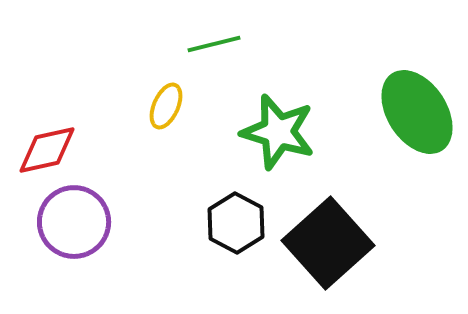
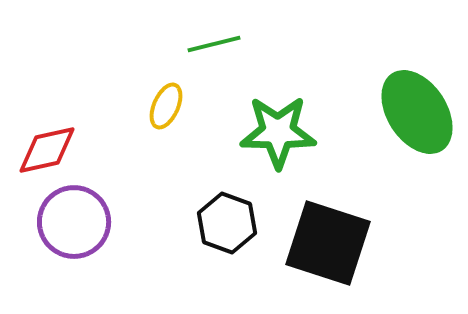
green star: rotated 16 degrees counterclockwise
black hexagon: moved 9 px left; rotated 8 degrees counterclockwise
black square: rotated 30 degrees counterclockwise
